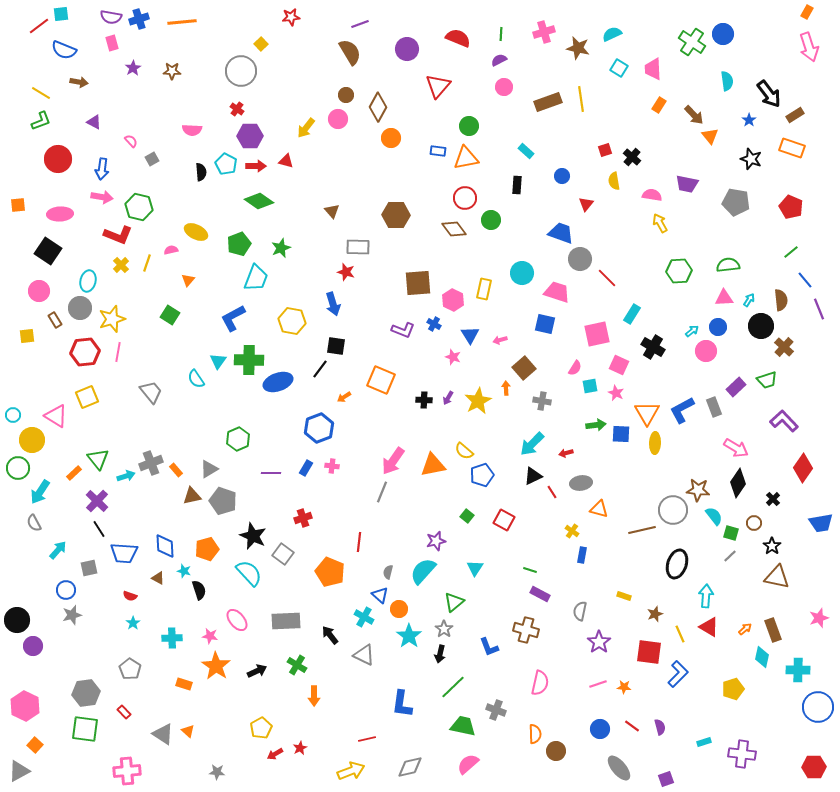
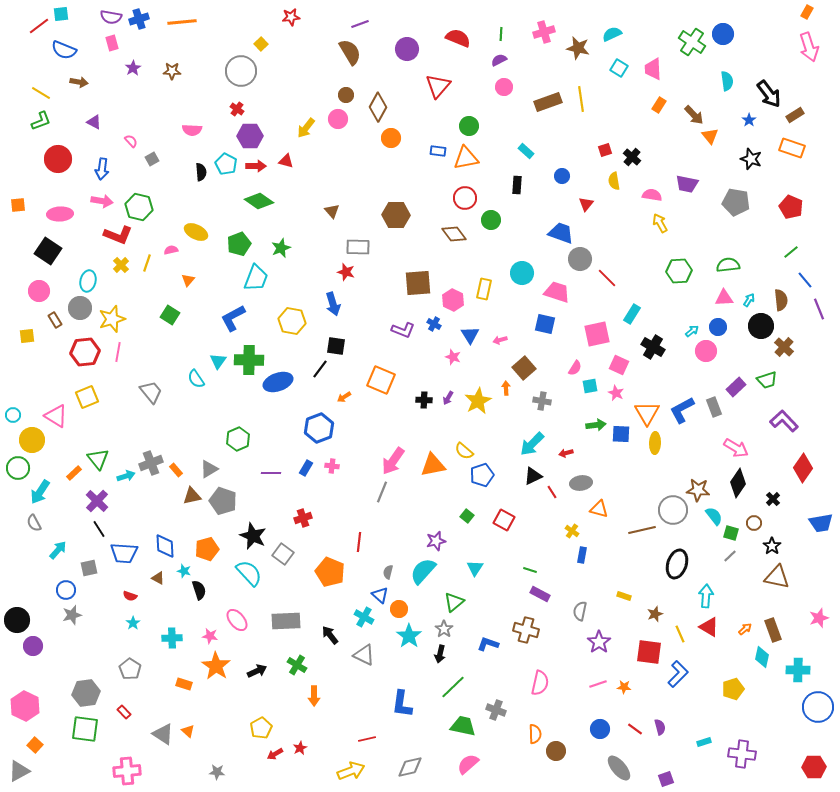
pink arrow at (102, 197): moved 4 px down
brown diamond at (454, 229): moved 5 px down
blue L-shape at (489, 647): moved 1 px left, 3 px up; rotated 130 degrees clockwise
red line at (632, 726): moved 3 px right, 3 px down
